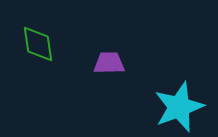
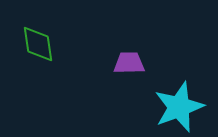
purple trapezoid: moved 20 px right
